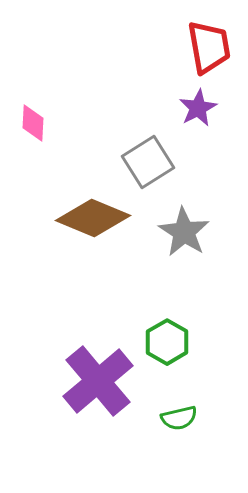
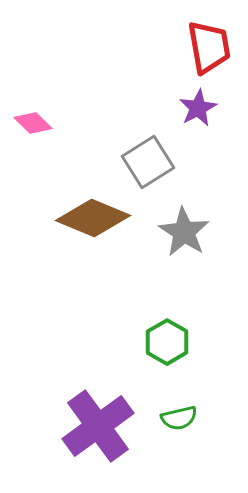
pink diamond: rotated 48 degrees counterclockwise
purple cross: moved 45 px down; rotated 4 degrees clockwise
